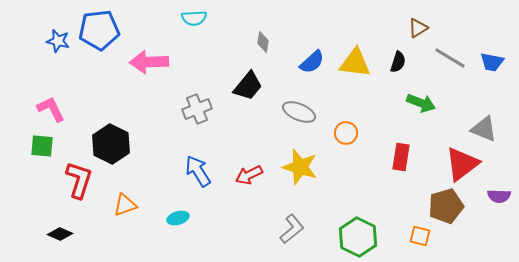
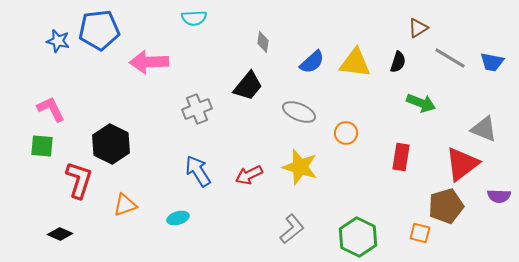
orange square: moved 3 px up
